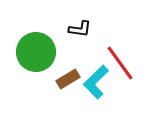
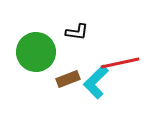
black L-shape: moved 3 px left, 3 px down
red line: rotated 66 degrees counterclockwise
brown rectangle: rotated 10 degrees clockwise
